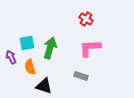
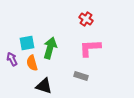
purple arrow: moved 1 px right, 2 px down
orange semicircle: moved 2 px right, 4 px up
